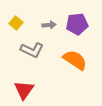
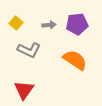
gray L-shape: moved 3 px left
